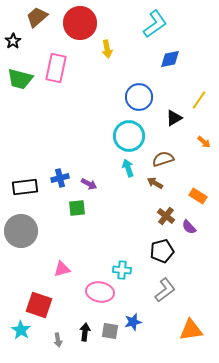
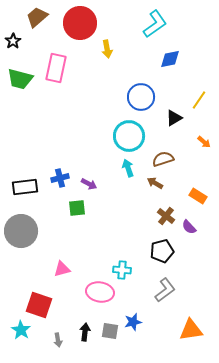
blue circle: moved 2 px right
